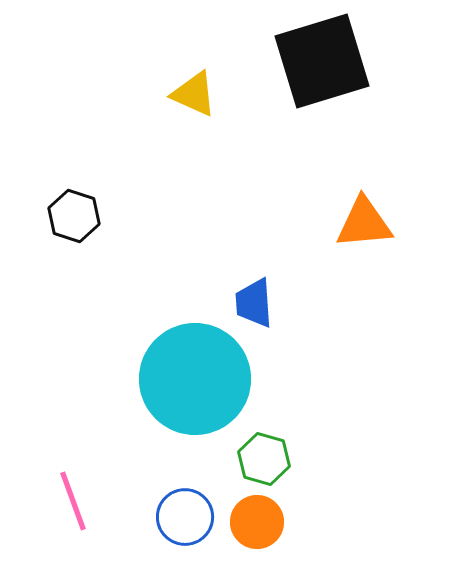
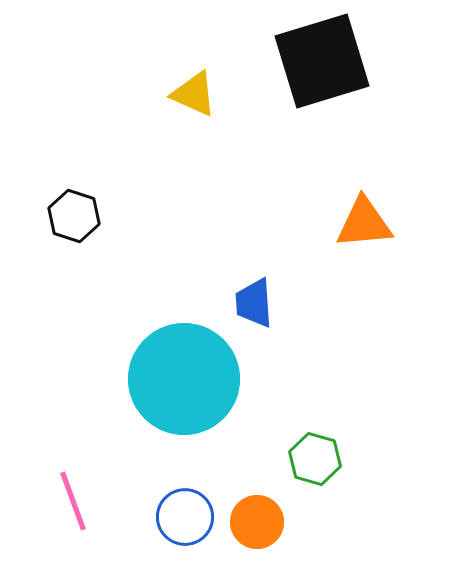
cyan circle: moved 11 px left
green hexagon: moved 51 px right
